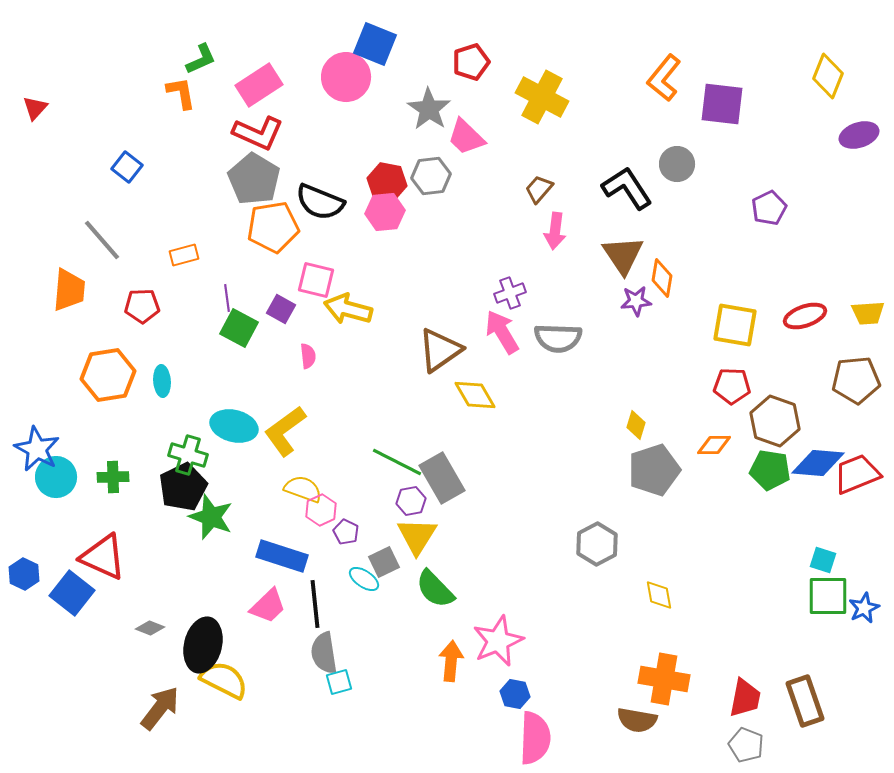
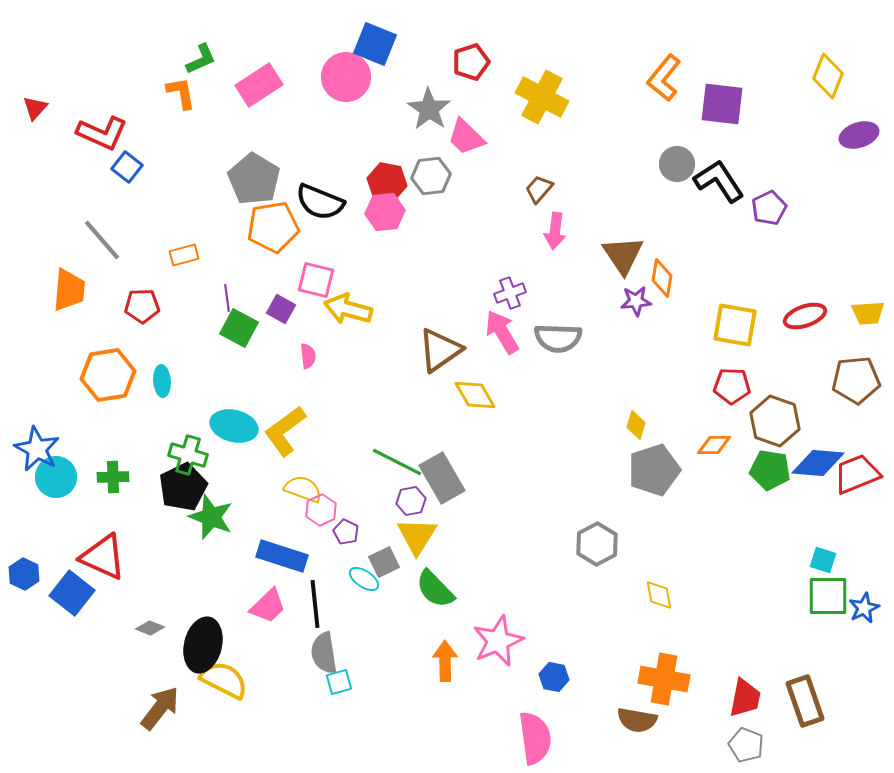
red L-shape at (258, 133): moved 156 px left
black L-shape at (627, 188): moved 92 px right, 7 px up
orange arrow at (451, 661): moved 6 px left; rotated 6 degrees counterclockwise
blue hexagon at (515, 694): moved 39 px right, 17 px up
pink semicircle at (535, 738): rotated 10 degrees counterclockwise
